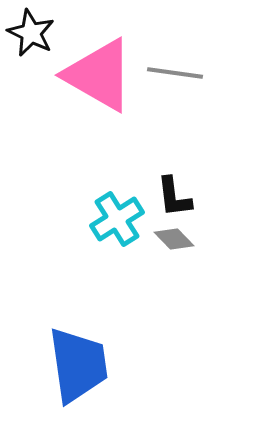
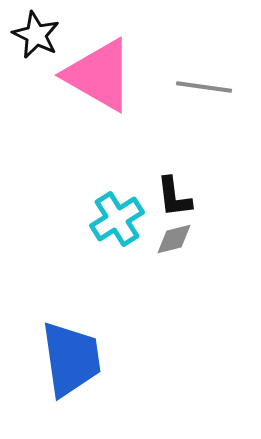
black star: moved 5 px right, 2 px down
gray line: moved 29 px right, 14 px down
gray diamond: rotated 60 degrees counterclockwise
blue trapezoid: moved 7 px left, 6 px up
